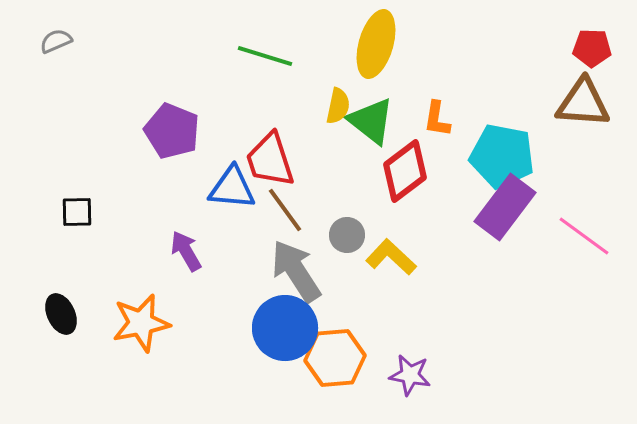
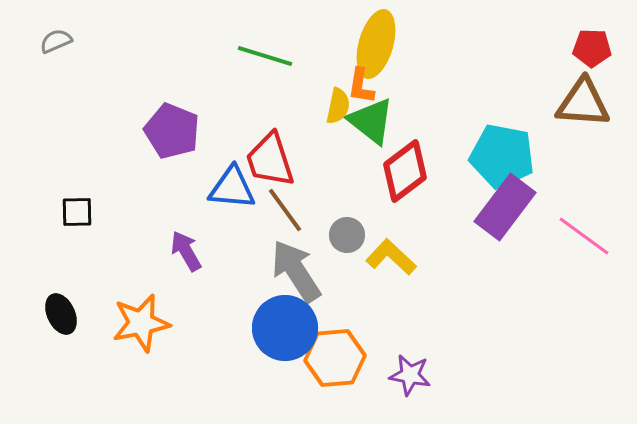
orange L-shape: moved 76 px left, 33 px up
